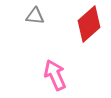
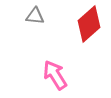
pink arrow: rotated 8 degrees counterclockwise
